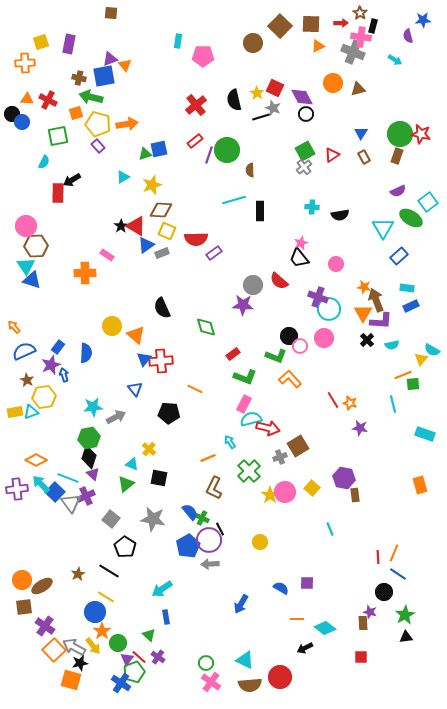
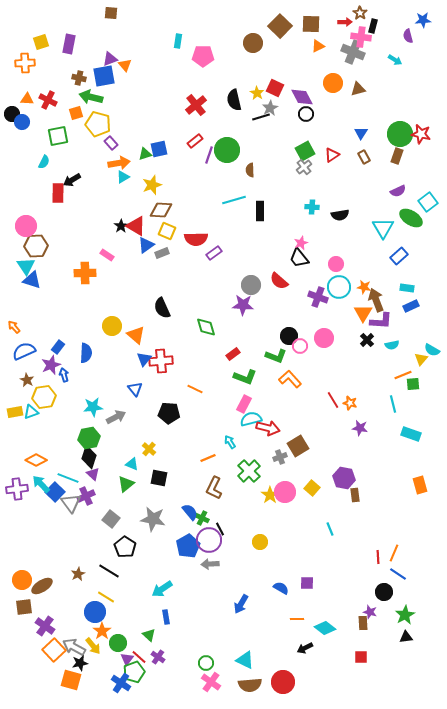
red arrow at (341, 23): moved 4 px right, 1 px up
gray star at (273, 108): moved 3 px left; rotated 21 degrees clockwise
orange arrow at (127, 124): moved 8 px left, 39 px down
purple rectangle at (98, 146): moved 13 px right, 3 px up
gray circle at (253, 285): moved 2 px left
cyan circle at (329, 309): moved 10 px right, 22 px up
cyan rectangle at (425, 434): moved 14 px left
red circle at (280, 677): moved 3 px right, 5 px down
